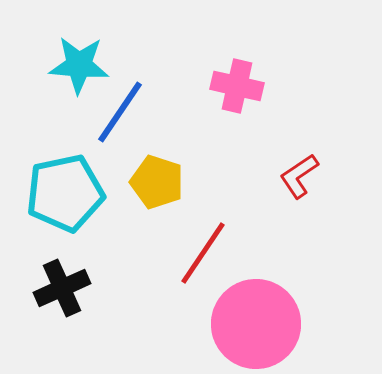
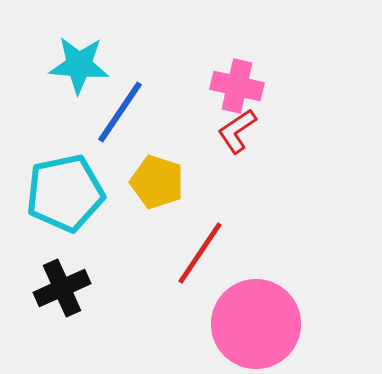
red L-shape: moved 62 px left, 45 px up
red line: moved 3 px left
